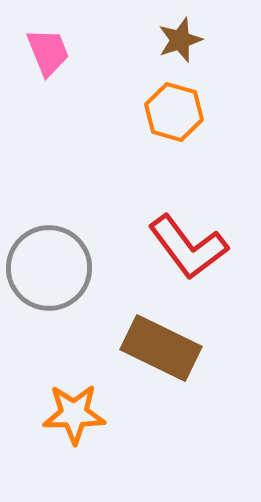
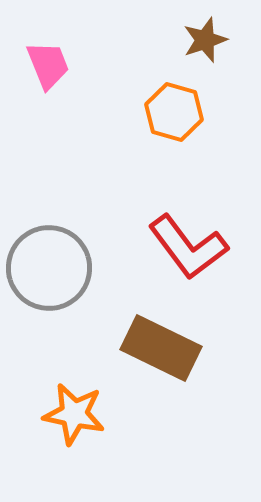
brown star: moved 25 px right
pink trapezoid: moved 13 px down
orange star: rotated 12 degrees clockwise
